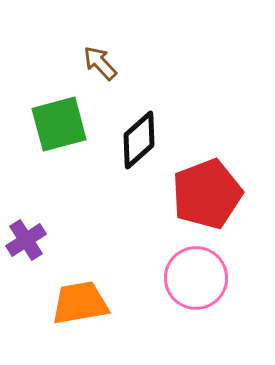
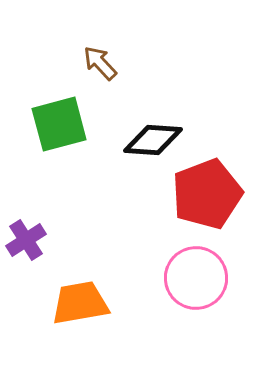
black diamond: moved 14 px right; rotated 46 degrees clockwise
